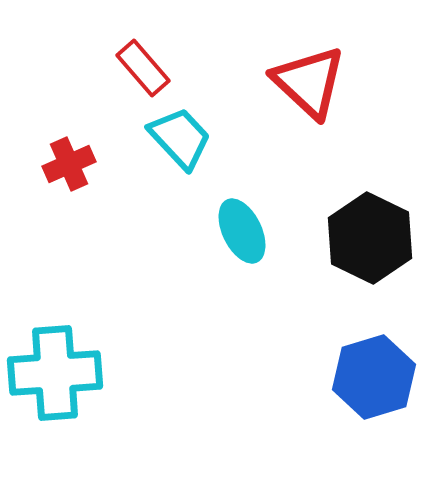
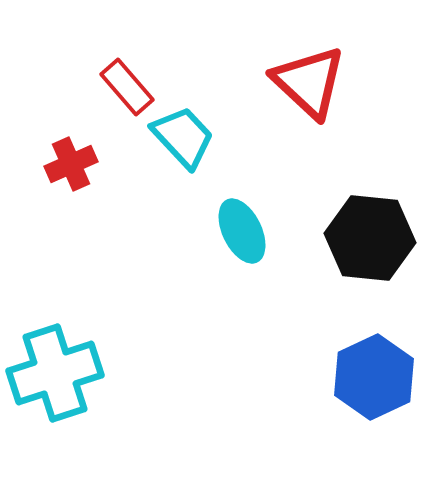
red rectangle: moved 16 px left, 19 px down
cyan trapezoid: moved 3 px right, 1 px up
red cross: moved 2 px right
black hexagon: rotated 20 degrees counterclockwise
cyan cross: rotated 14 degrees counterclockwise
blue hexagon: rotated 8 degrees counterclockwise
